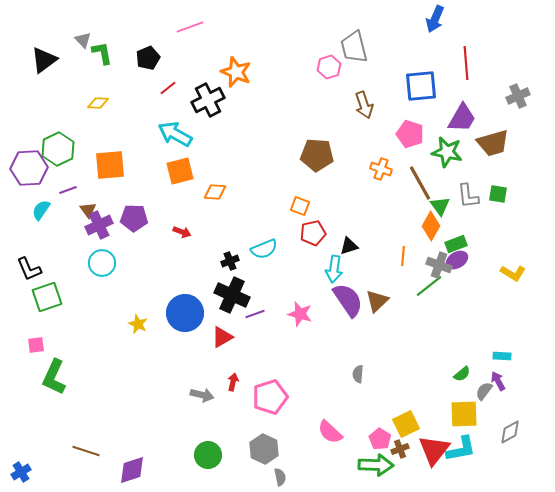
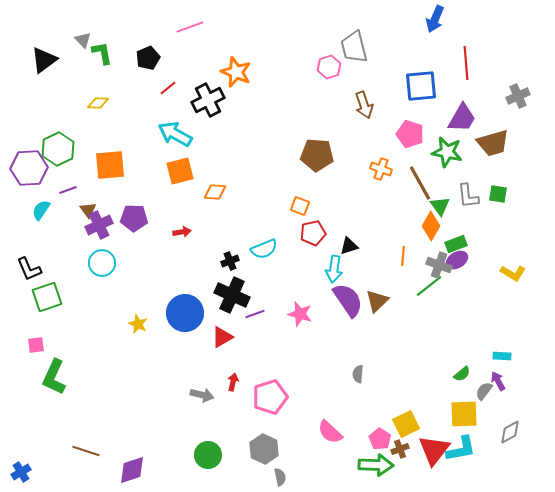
red arrow at (182, 232): rotated 30 degrees counterclockwise
